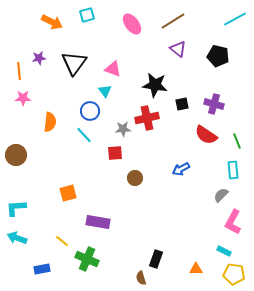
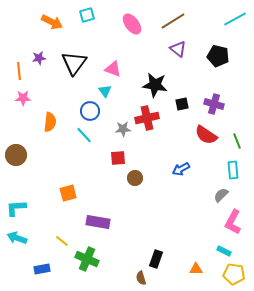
red square at (115, 153): moved 3 px right, 5 px down
